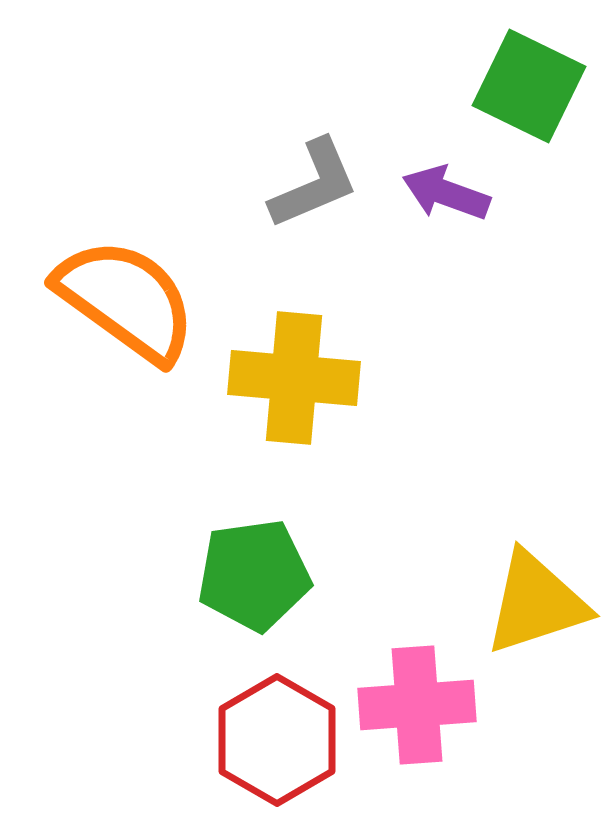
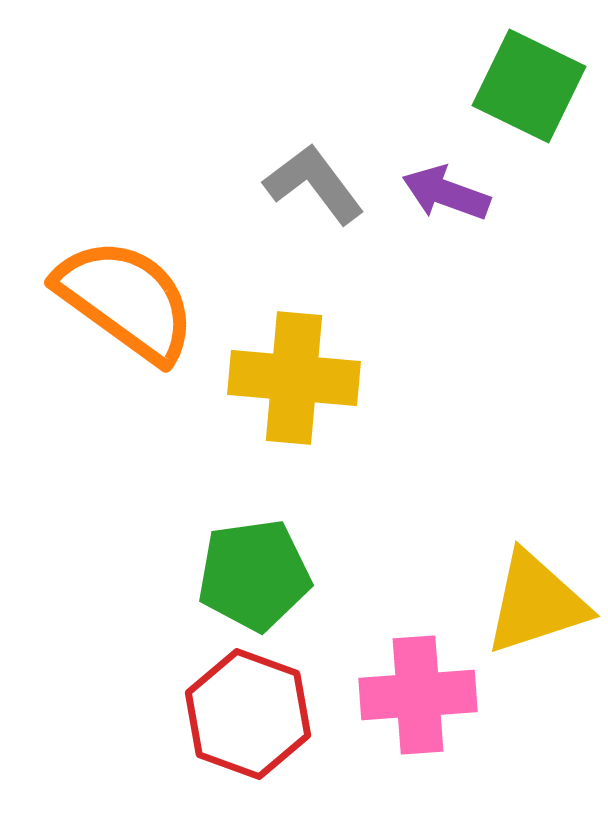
gray L-shape: rotated 104 degrees counterclockwise
pink cross: moved 1 px right, 10 px up
red hexagon: moved 29 px left, 26 px up; rotated 10 degrees counterclockwise
